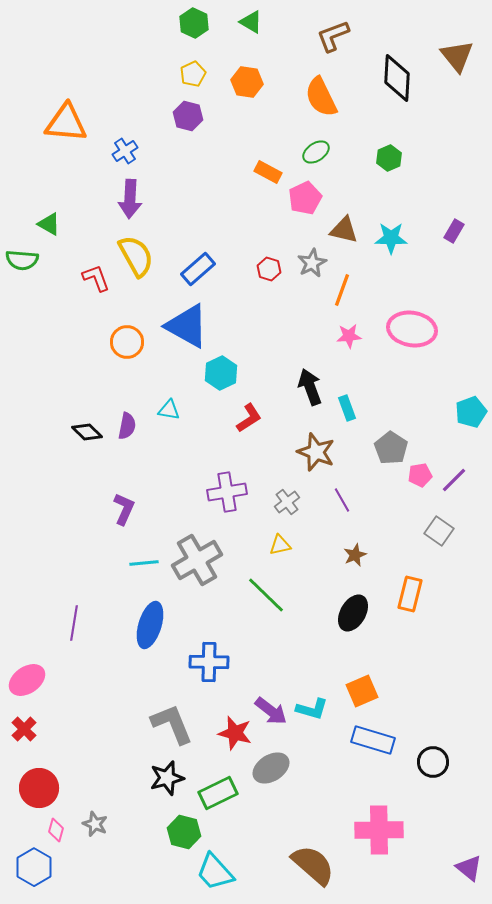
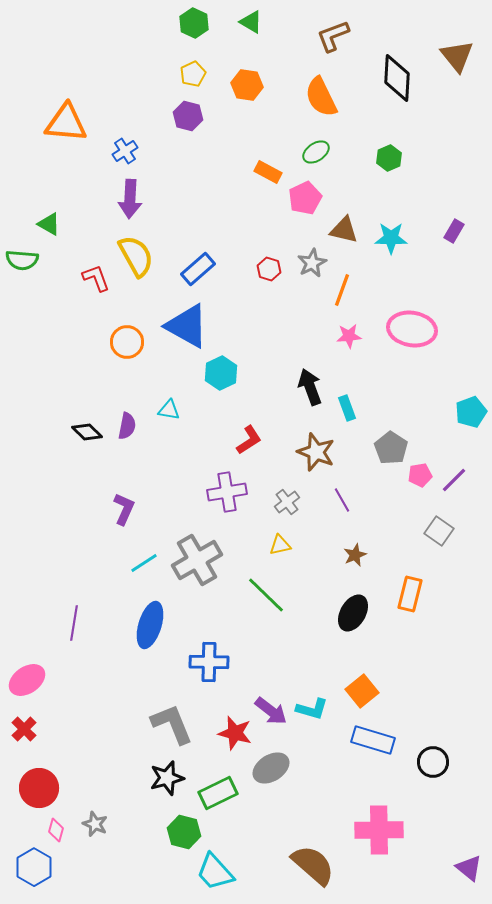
orange hexagon at (247, 82): moved 3 px down
red L-shape at (249, 418): moved 22 px down
cyan line at (144, 563): rotated 28 degrees counterclockwise
orange square at (362, 691): rotated 16 degrees counterclockwise
